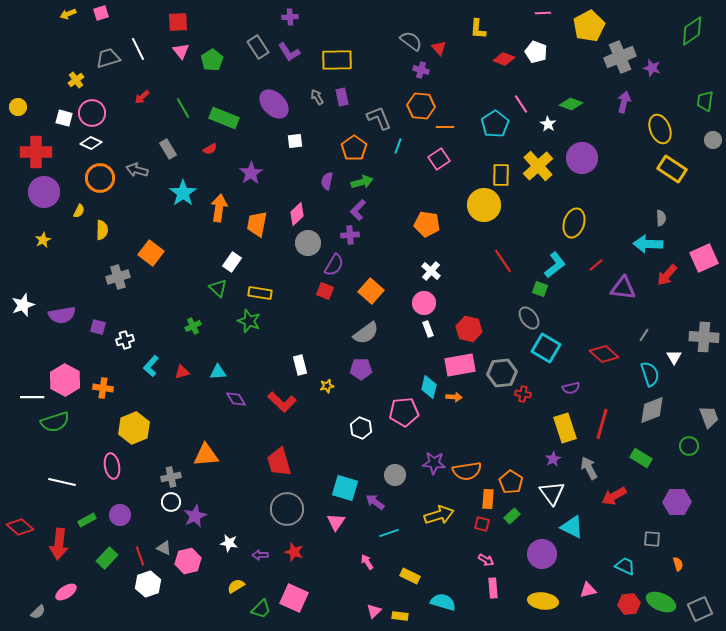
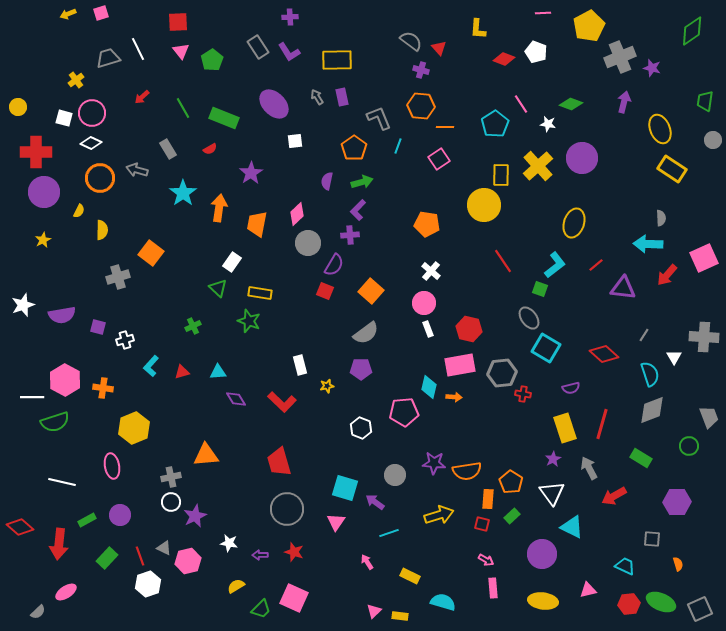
white star at (548, 124): rotated 21 degrees counterclockwise
